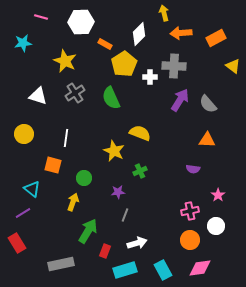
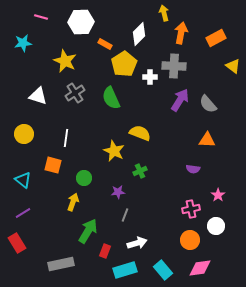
orange arrow at (181, 33): rotated 105 degrees clockwise
cyan triangle at (32, 189): moved 9 px left, 9 px up
pink cross at (190, 211): moved 1 px right, 2 px up
cyan rectangle at (163, 270): rotated 12 degrees counterclockwise
